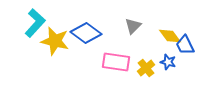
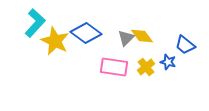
gray triangle: moved 7 px left, 12 px down
yellow diamond: moved 28 px left
yellow star: rotated 12 degrees clockwise
blue trapezoid: rotated 25 degrees counterclockwise
pink rectangle: moved 2 px left, 5 px down
yellow cross: moved 1 px up
